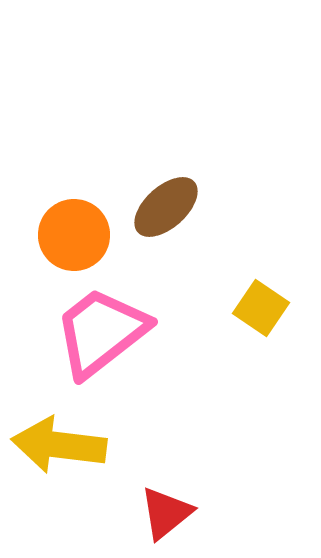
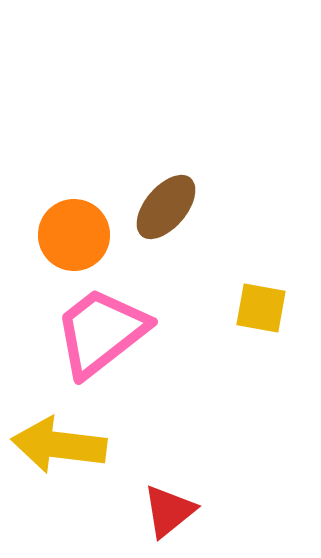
brown ellipse: rotated 8 degrees counterclockwise
yellow square: rotated 24 degrees counterclockwise
red triangle: moved 3 px right, 2 px up
